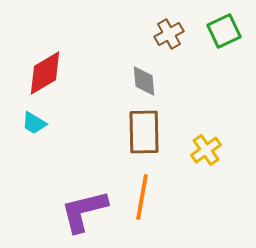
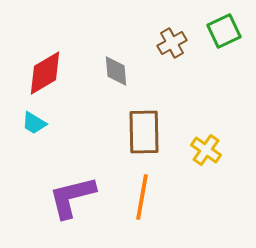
brown cross: moved 3 px right, 9 px down
gray diamond: moved 28 px left, 10 px up
yellow cross: rotated 20 degrees counterclockwise
purple L-shape: moved 12 px left, 14 px up
